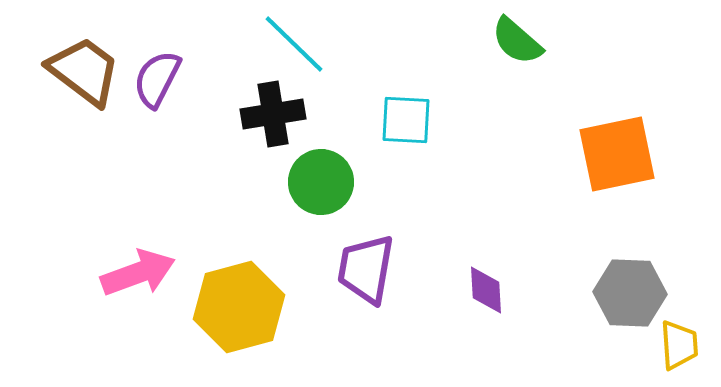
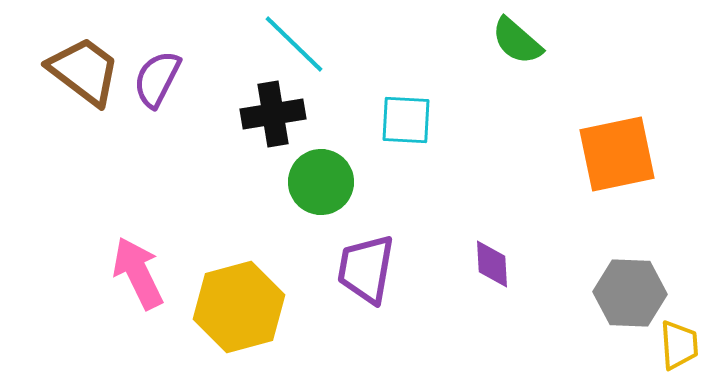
pink arrow: rotated 96 degrees counterclockwise
purple diamond: moved 6 px right, 26 px up
